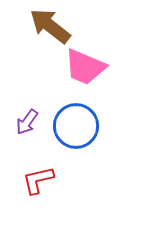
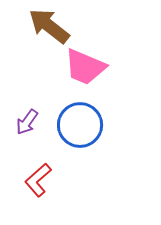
brown arrow: moved 1 px left
blue circle: moved 4 px right, 1 px up
red L-shape: rotated 28 degrees counterclockwise
